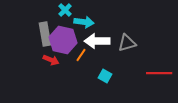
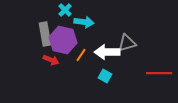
white arrow: moved 10 px right, 11 px down
